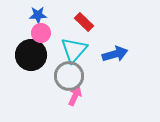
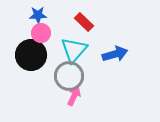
pink arrow: moved 1 px left
